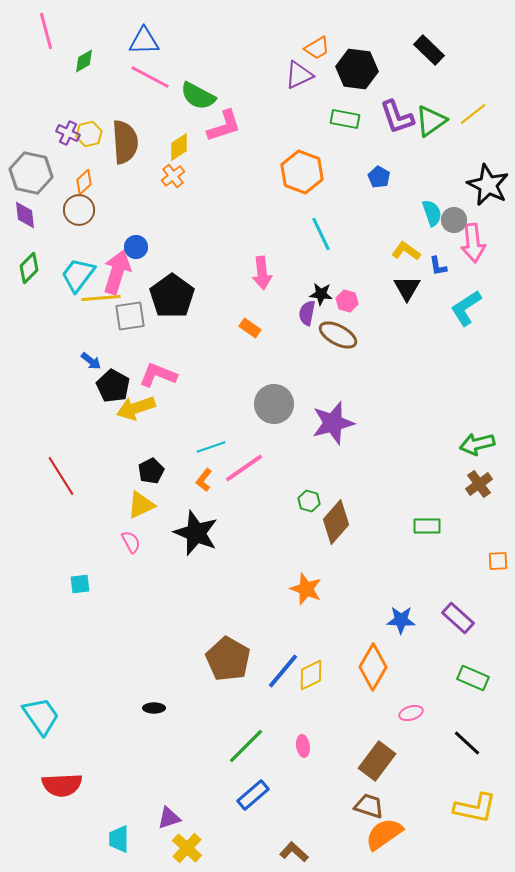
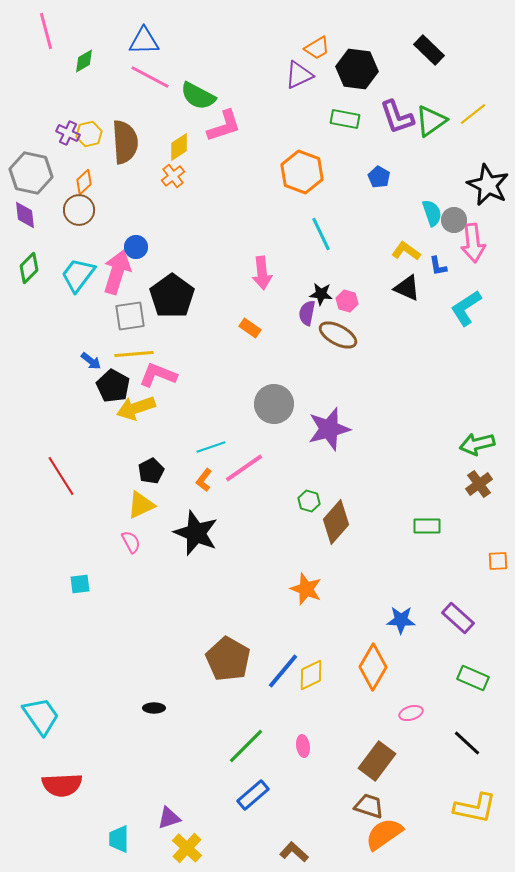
black triangle at (407, 288): rotated 36 degrees counterclockwise
yellow line at (101, 298): moved 33 px right, 56 px down
purple star at (333, 423): moved 4 px left, 6 px down
